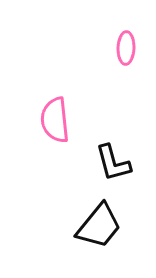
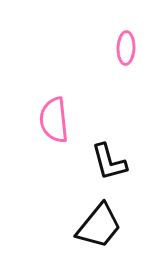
pink semicircle: moved 1 px left
black L-shape: moved 4 px left, 1 px up
